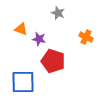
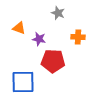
orange triangle: moved 2 px left, 1 px up
orange cross: moved 8 px left; rotated 24 degrees counterclockwise
red pentagon: rotated 15 degrees counterclockwise
